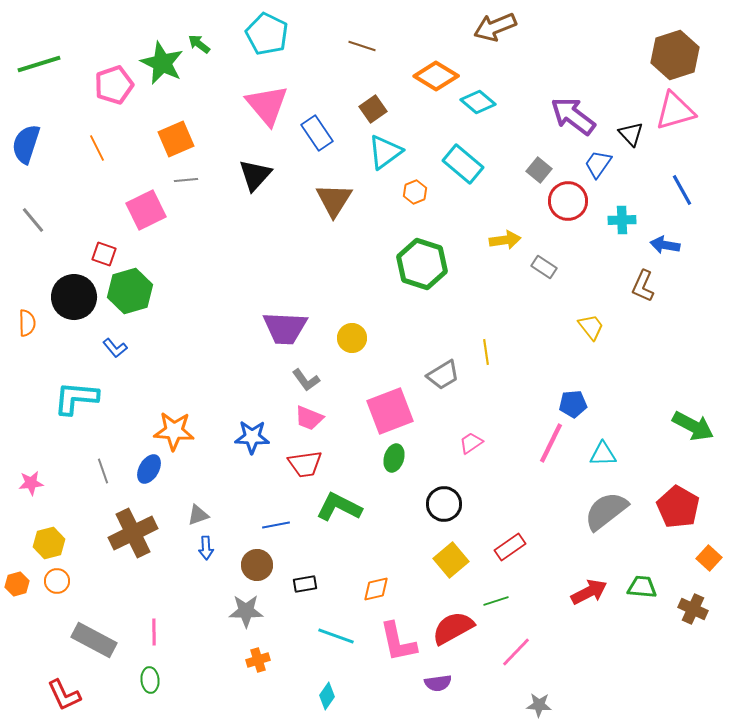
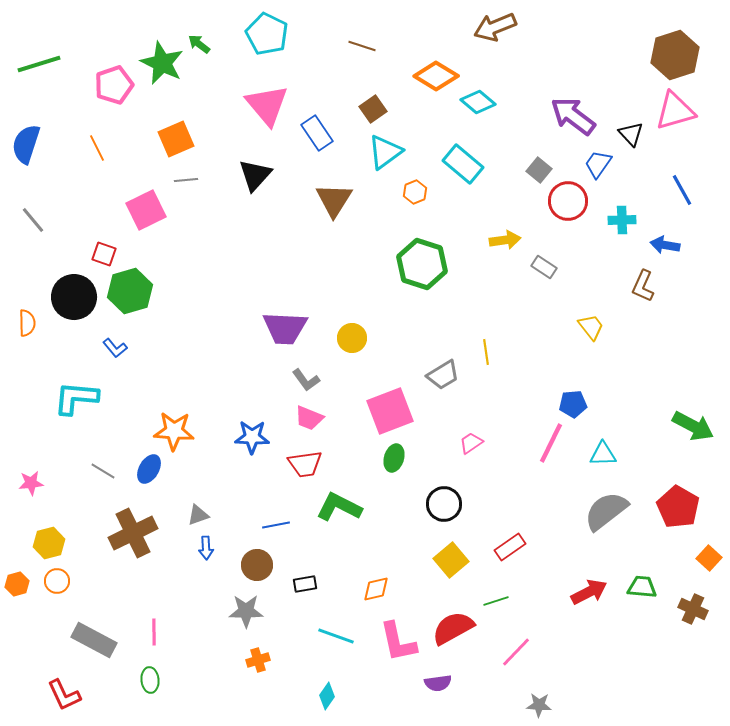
gray line at (103, 471): rotated 40 degrees counterclockwise
